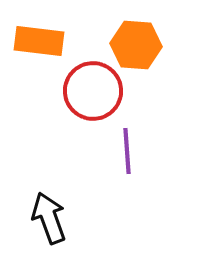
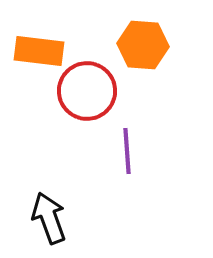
orange rectangle: moved 10 px down
orange hexagon: moved 7 px right
red circle: moved 6 px left
